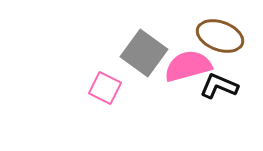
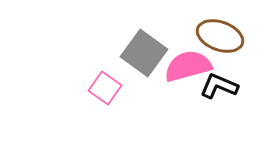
pink square: rotated 8 degrees clockwise
